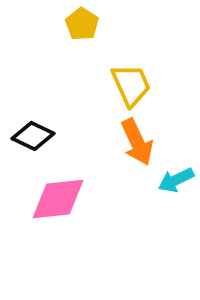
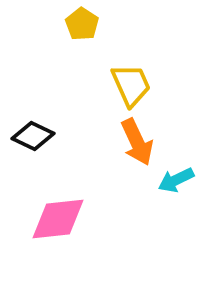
pink diamond: moved 20 px down
